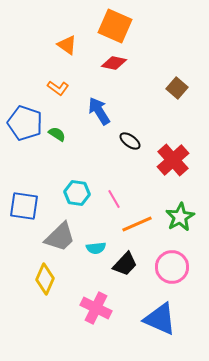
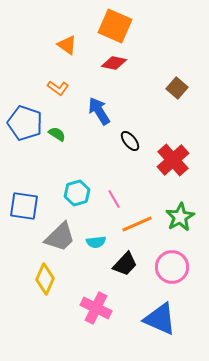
black ellipse: rotated 15 degrees clockwise
cyan hexagon: rotated 25 degrees counterclockwise
cyan semicircle: moved 6 px up
